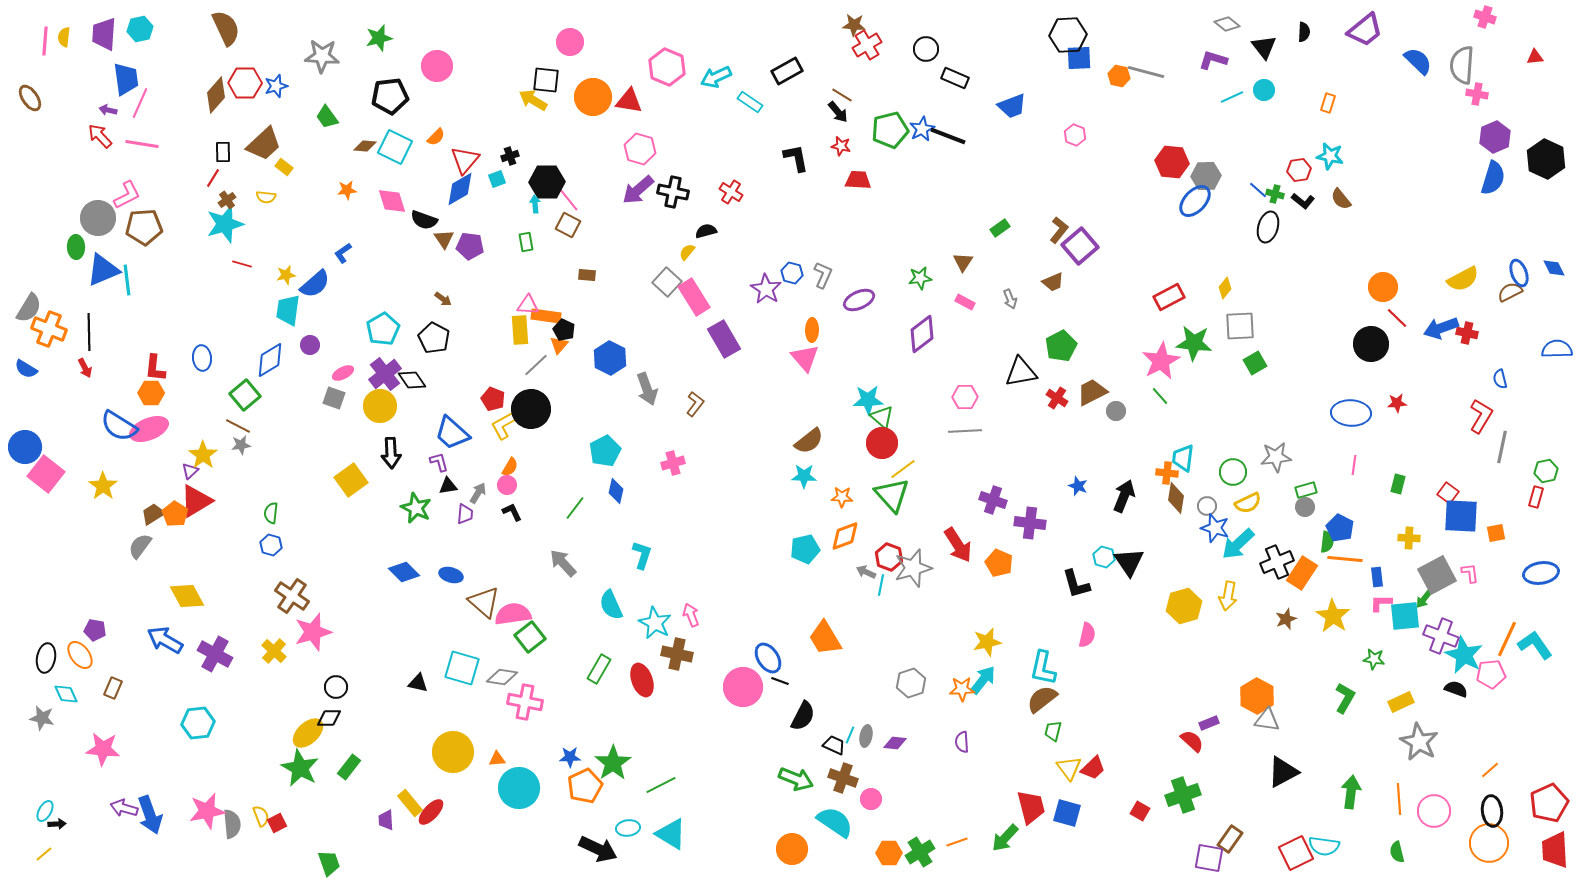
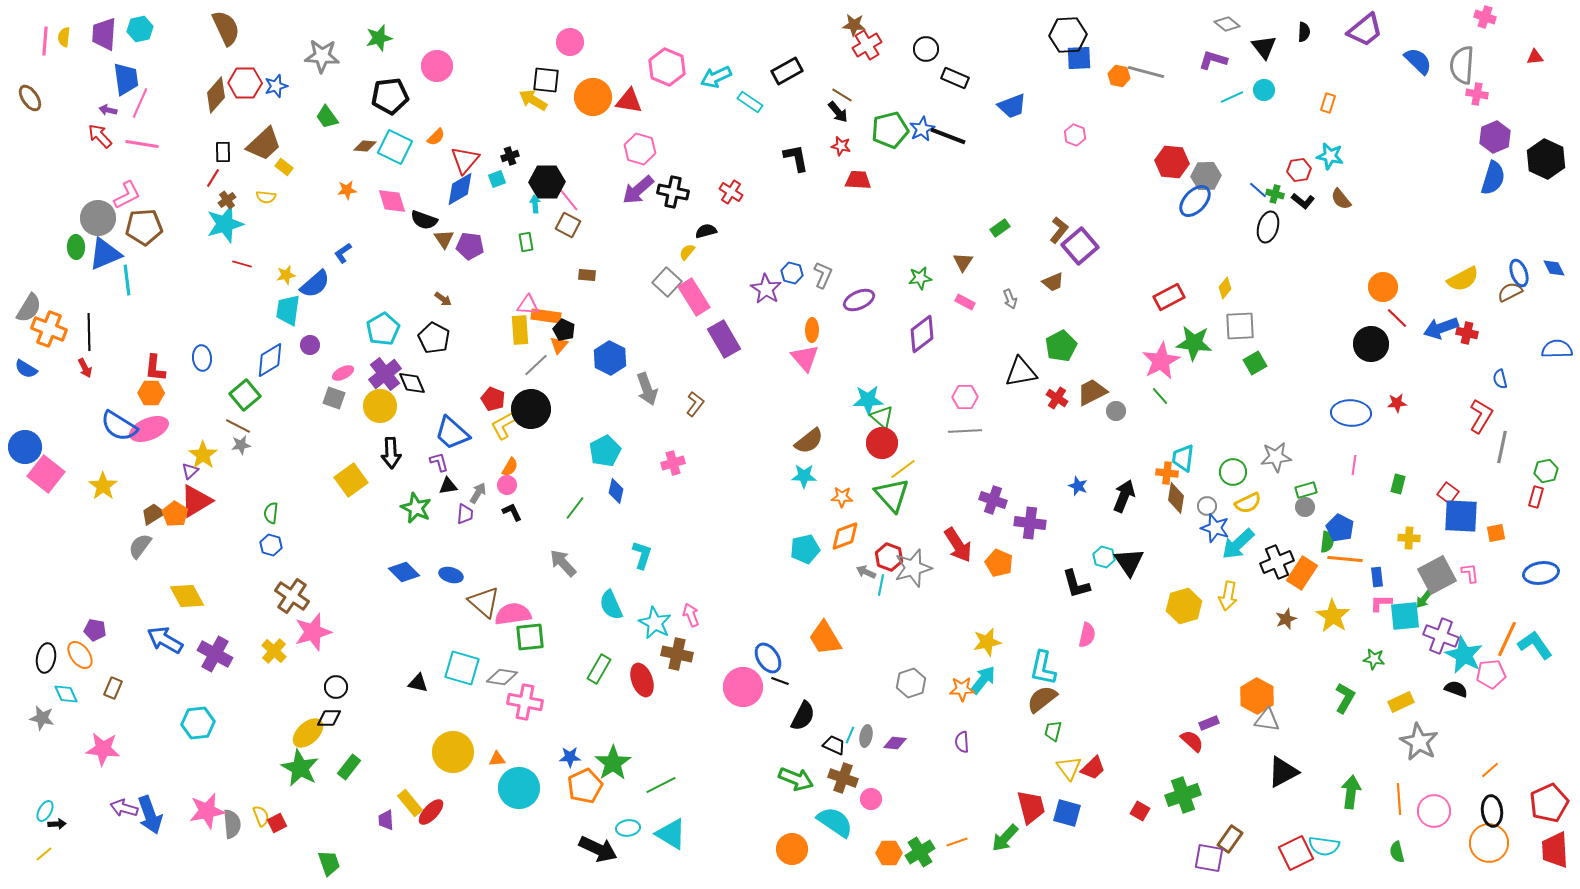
blue triangle at (103, 270): moved 2 px right, 16 px up
black diamond at (412, 380): moved 3 px down; rotated 12 degrees clockwise
green square at (530, 637): rotated 32 degrees clockwise
